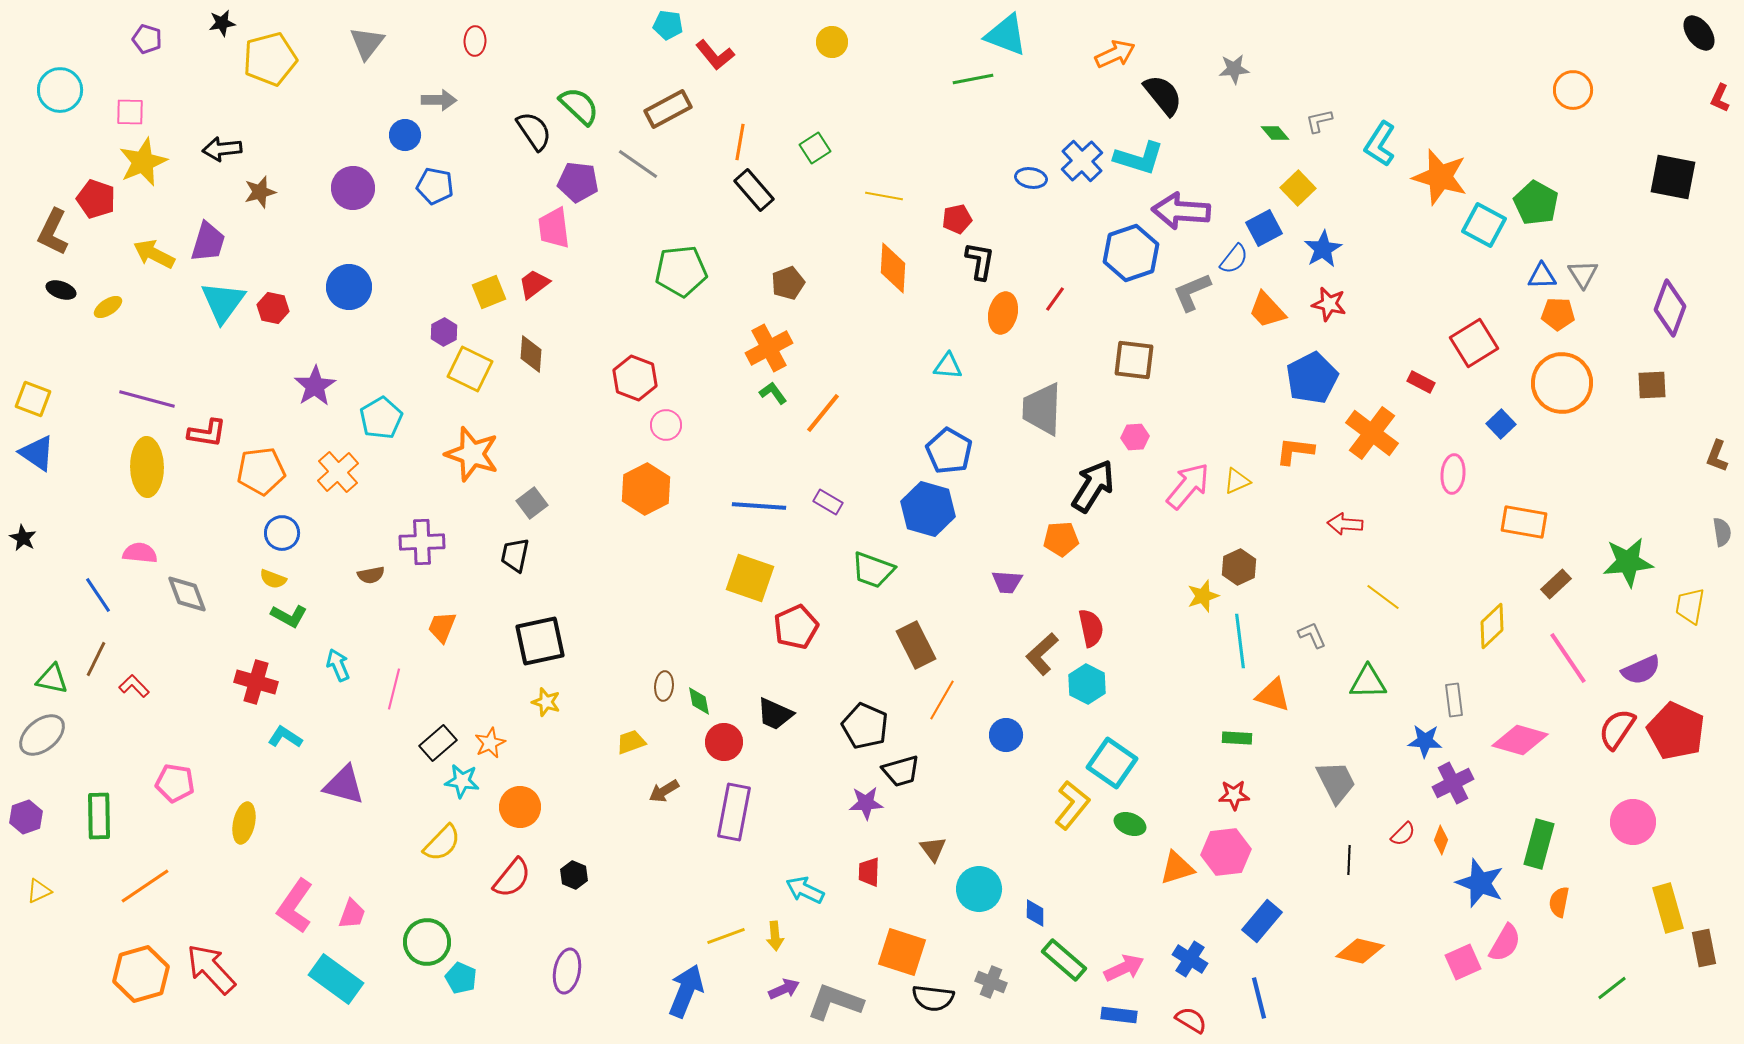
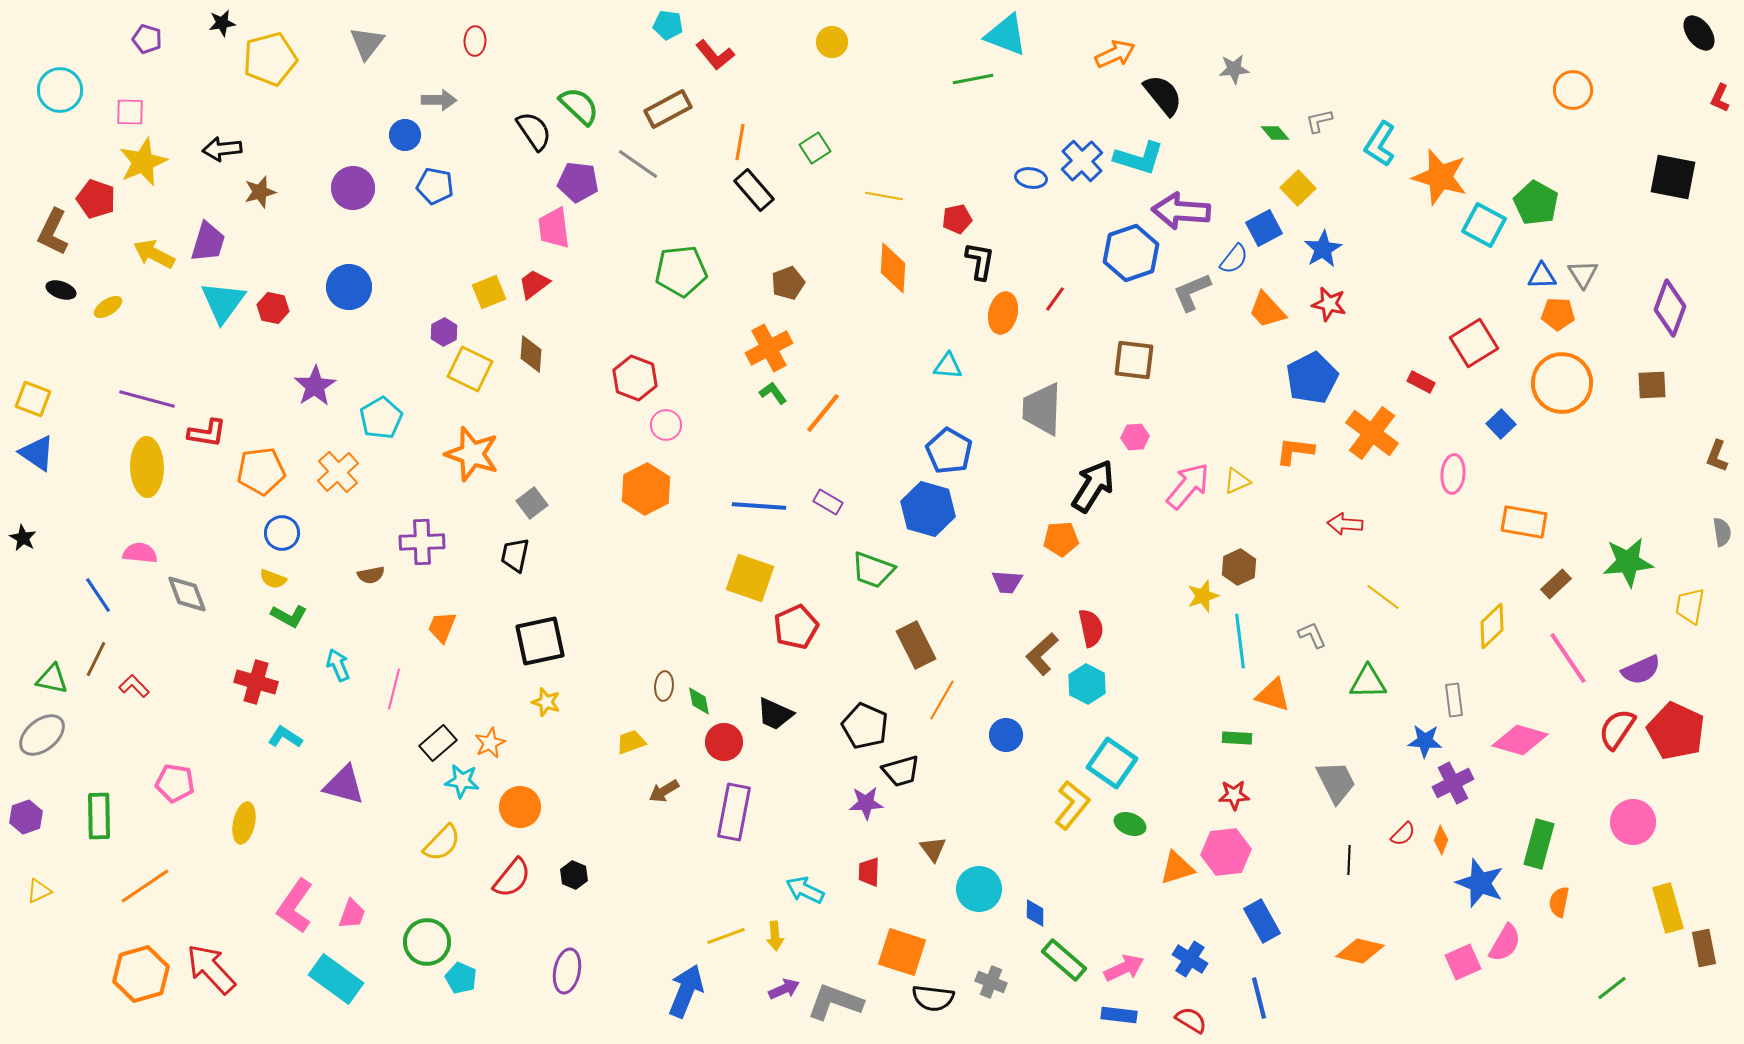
blue rectangle at (1262, 921): rotated 69 degrees counterclockwise
